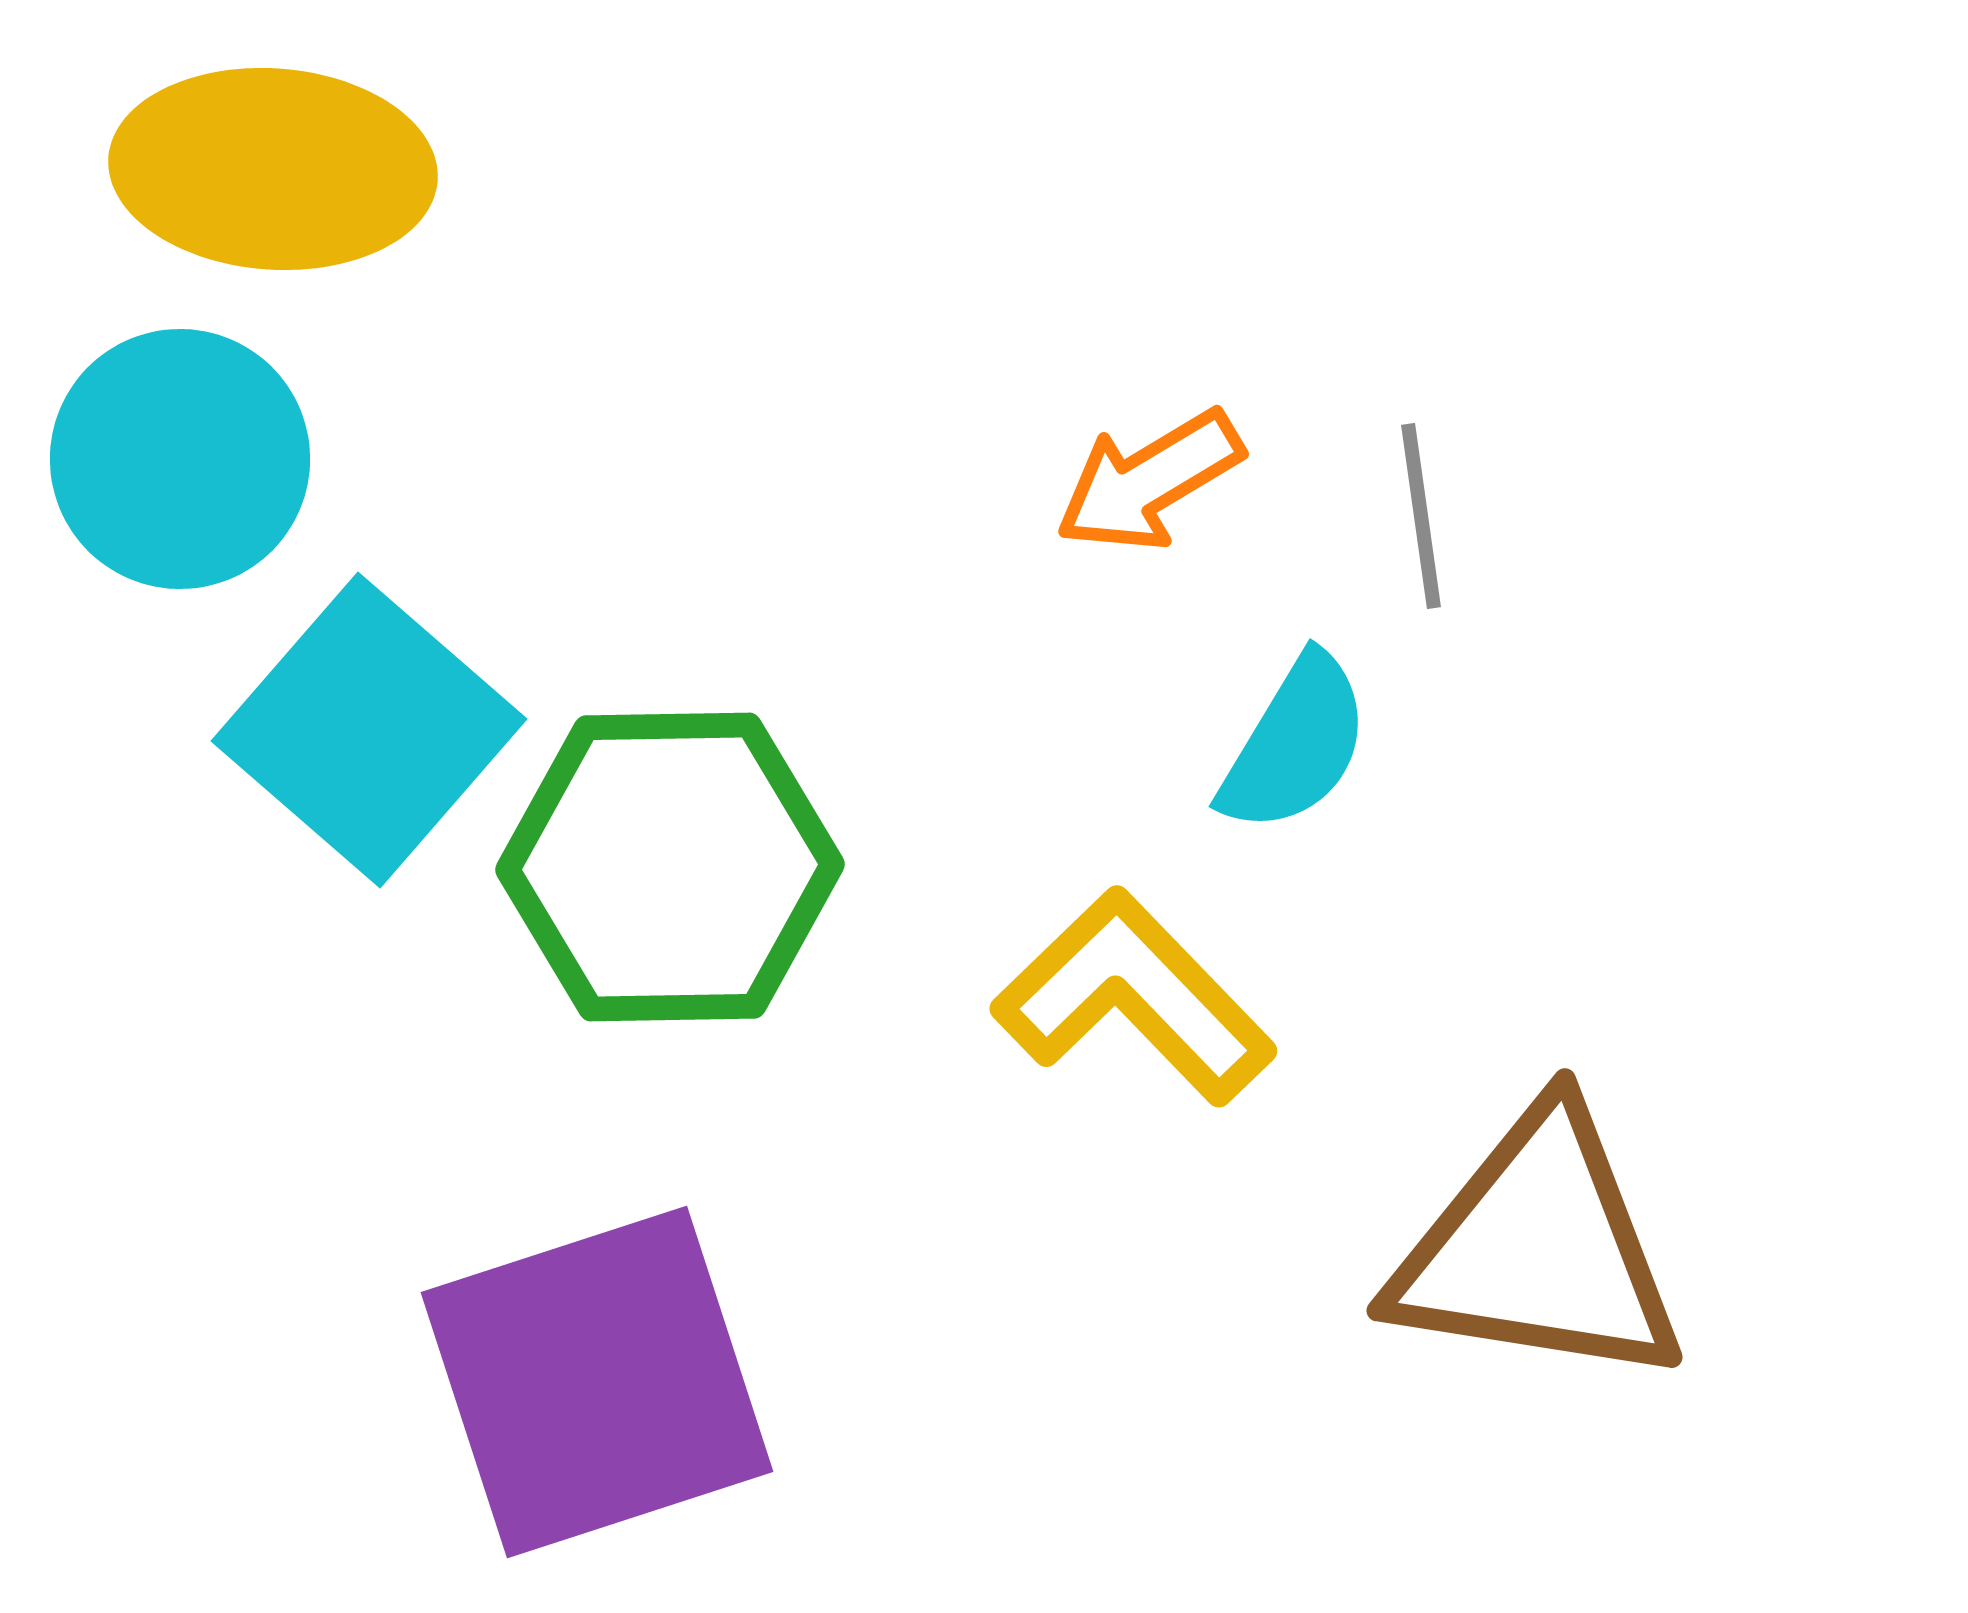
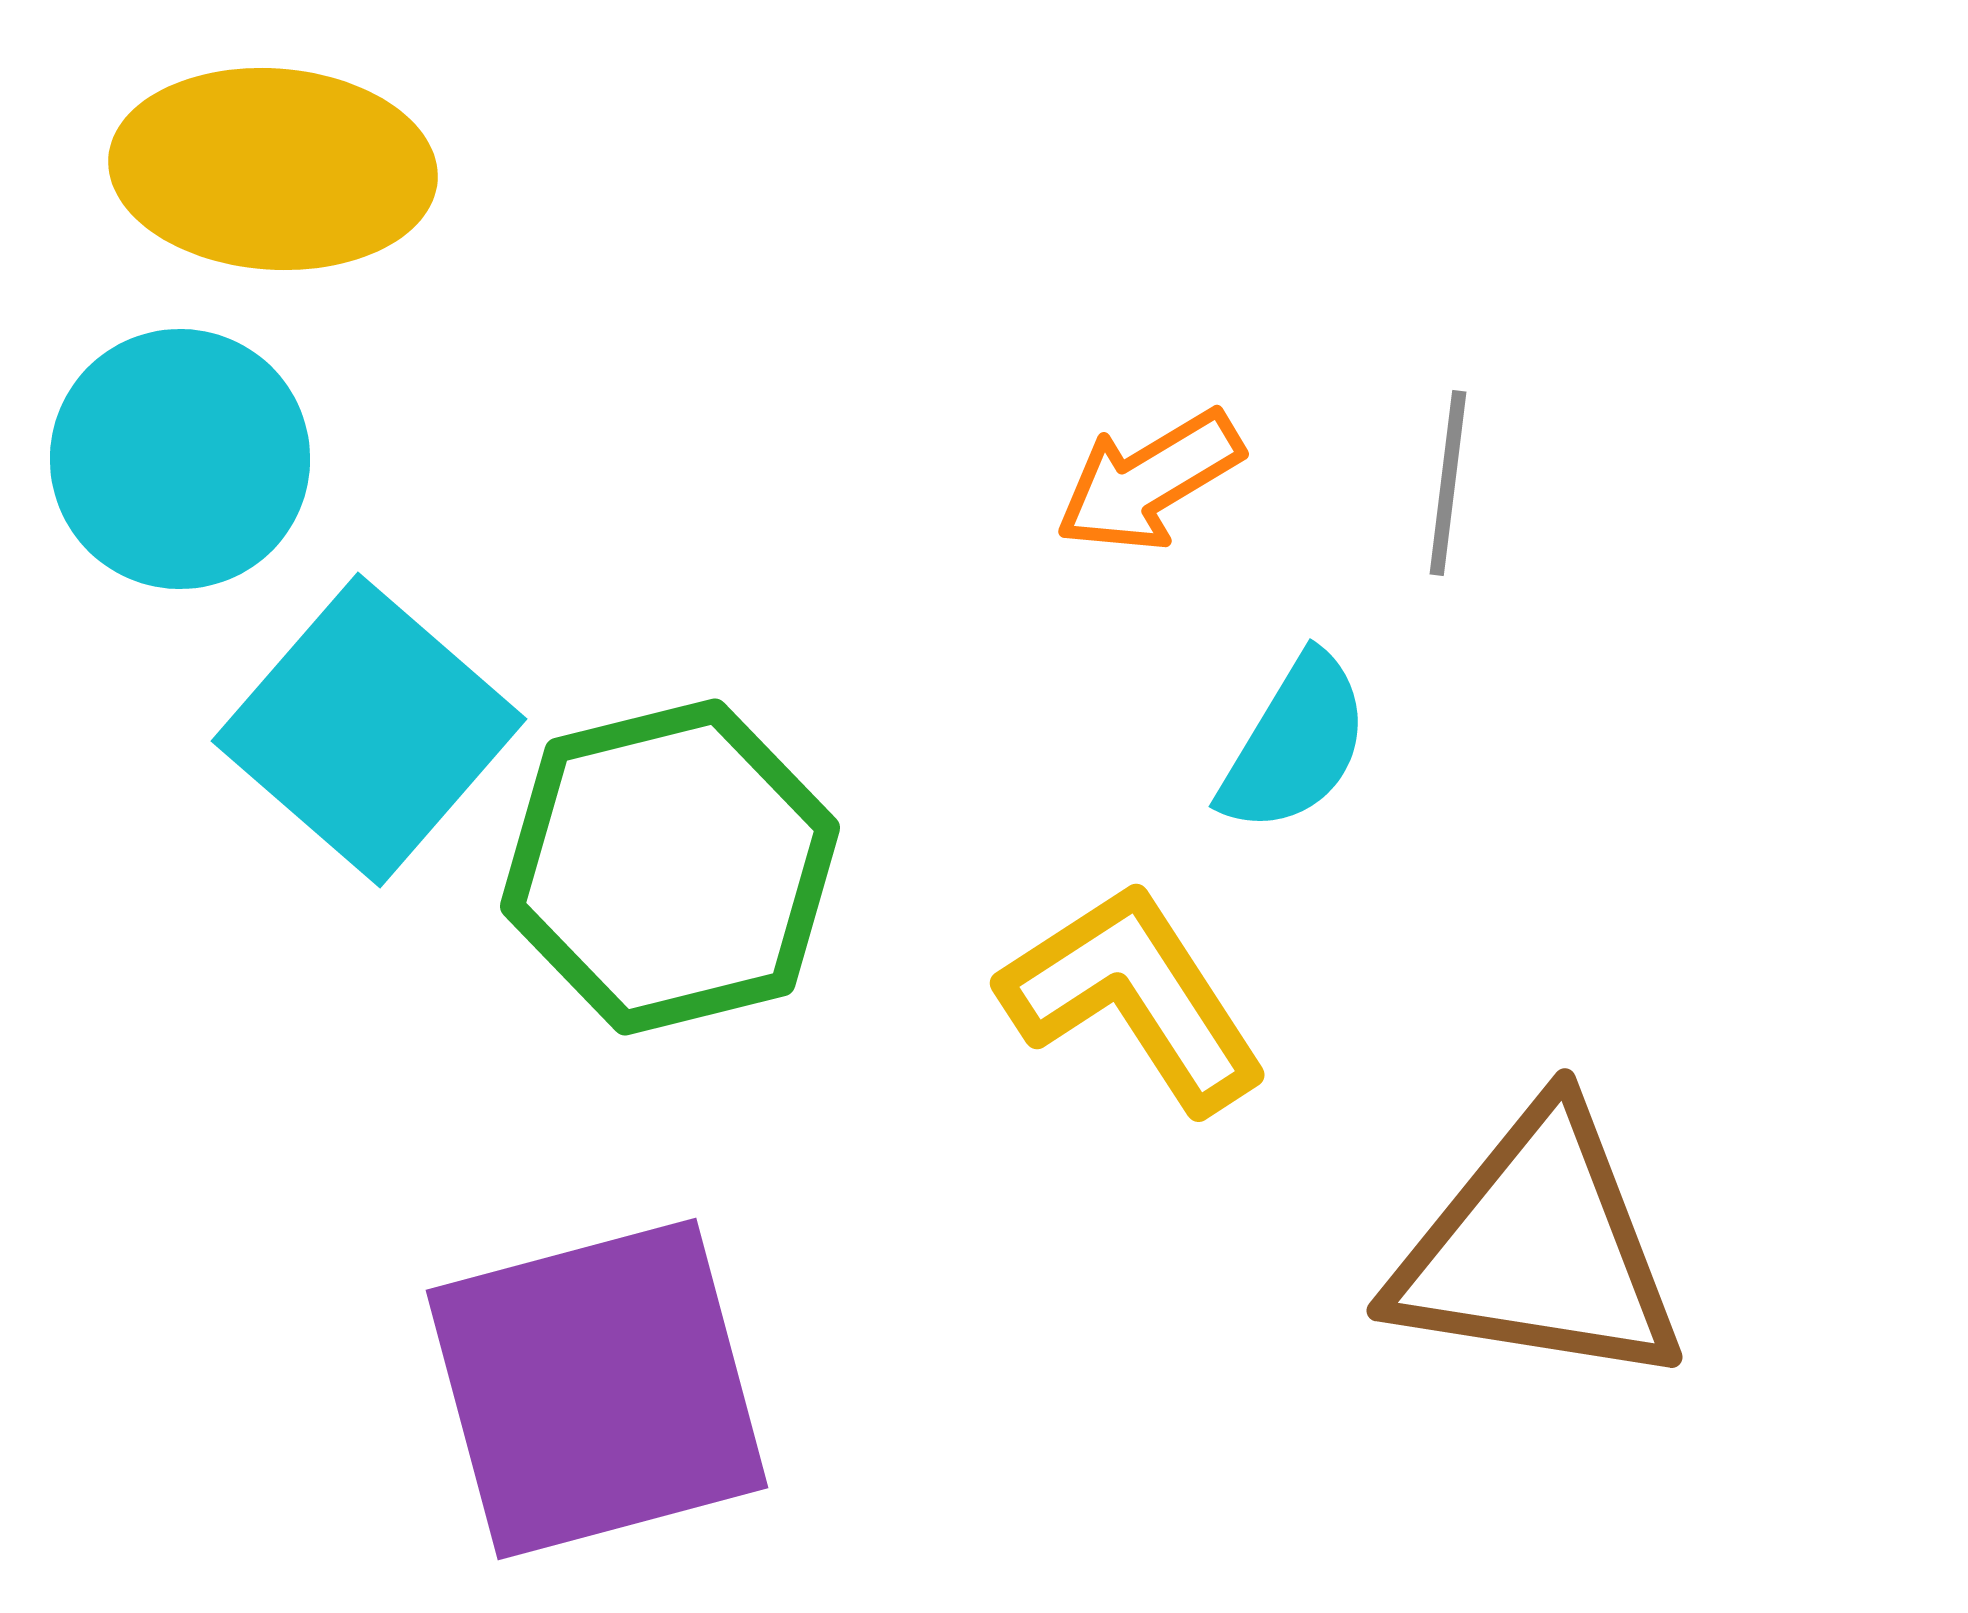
gray line: moved 27 px right, 33 px up; rotated 15 degrees clockwise
green hexagon: rotated 13 degrees counterclockwise
yellow L-shape: rotated 11 degrees clockwise
purple square: moved 7 px down; rotated 3 degrees clockwise
